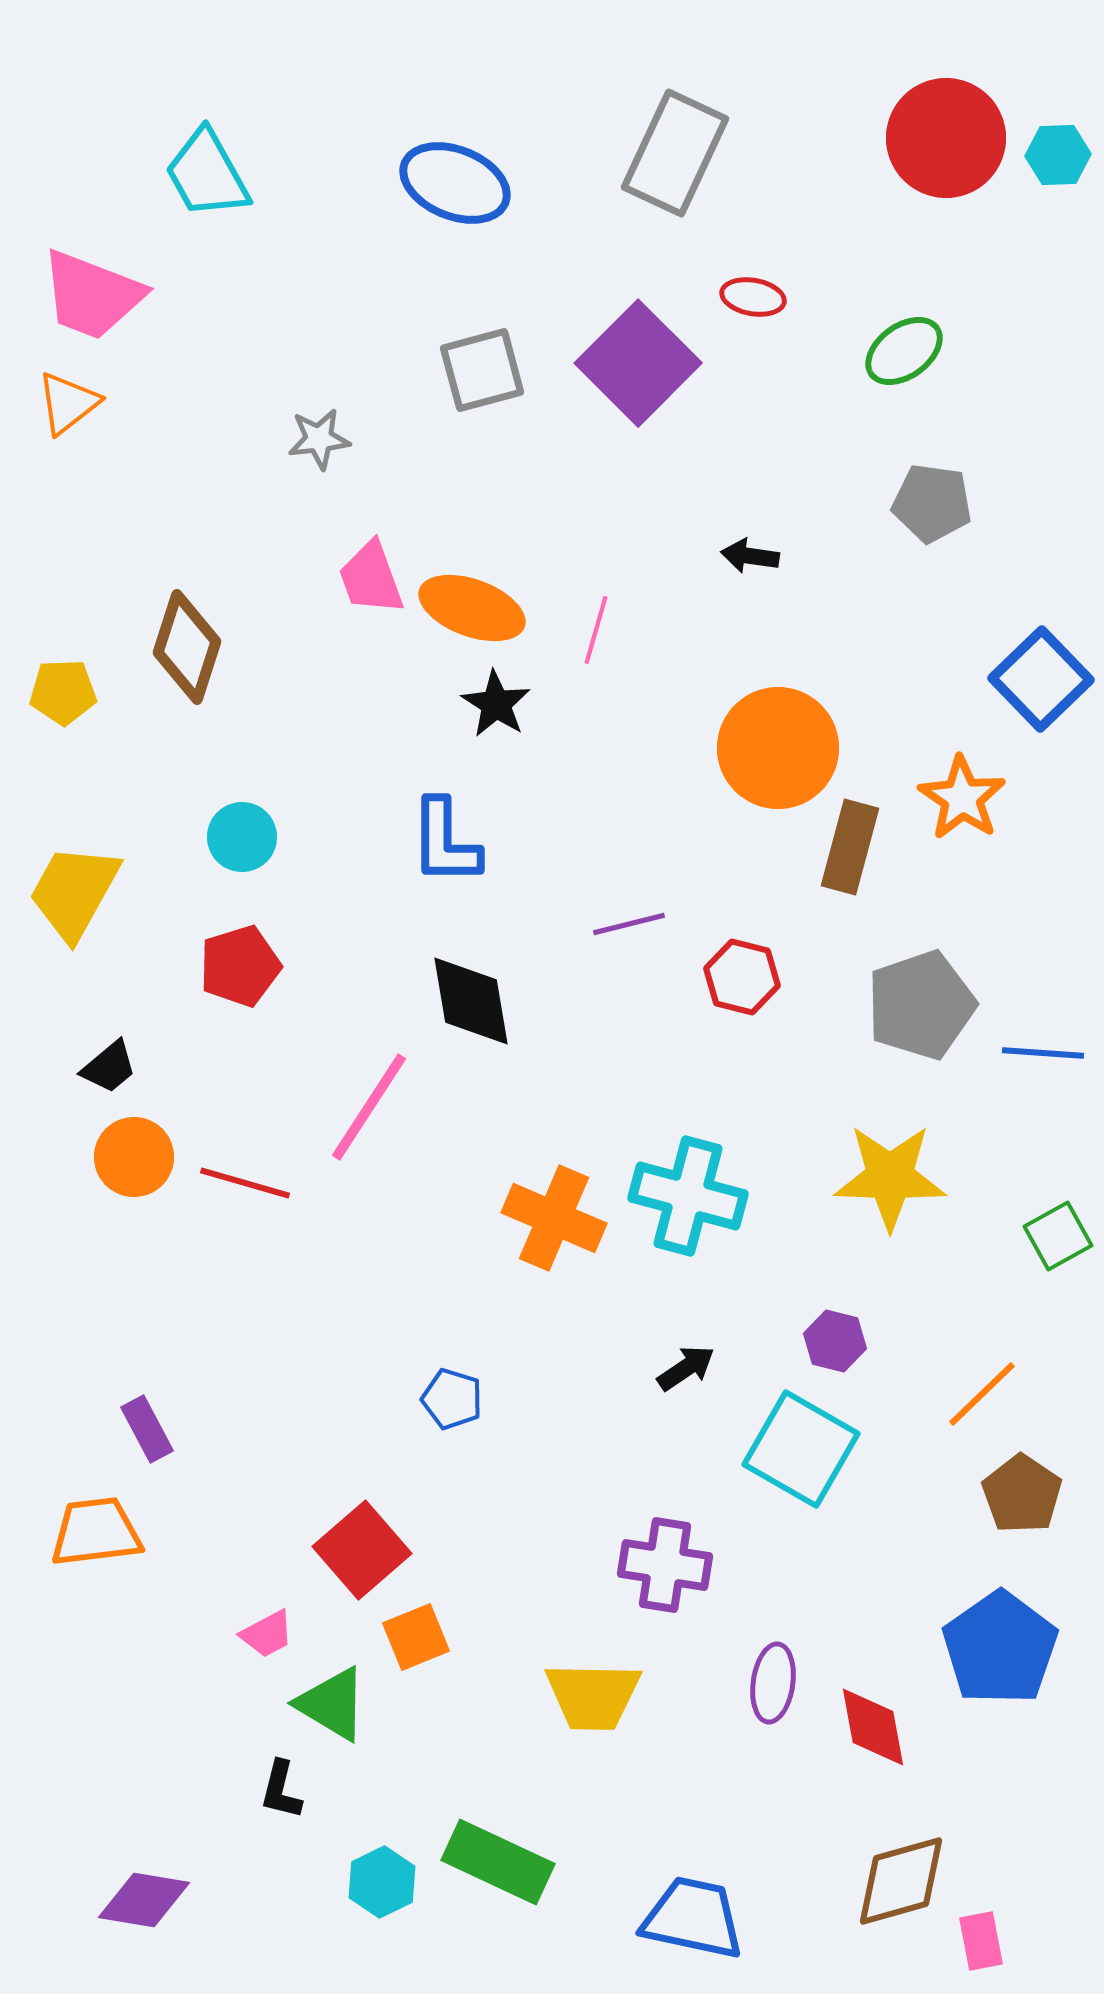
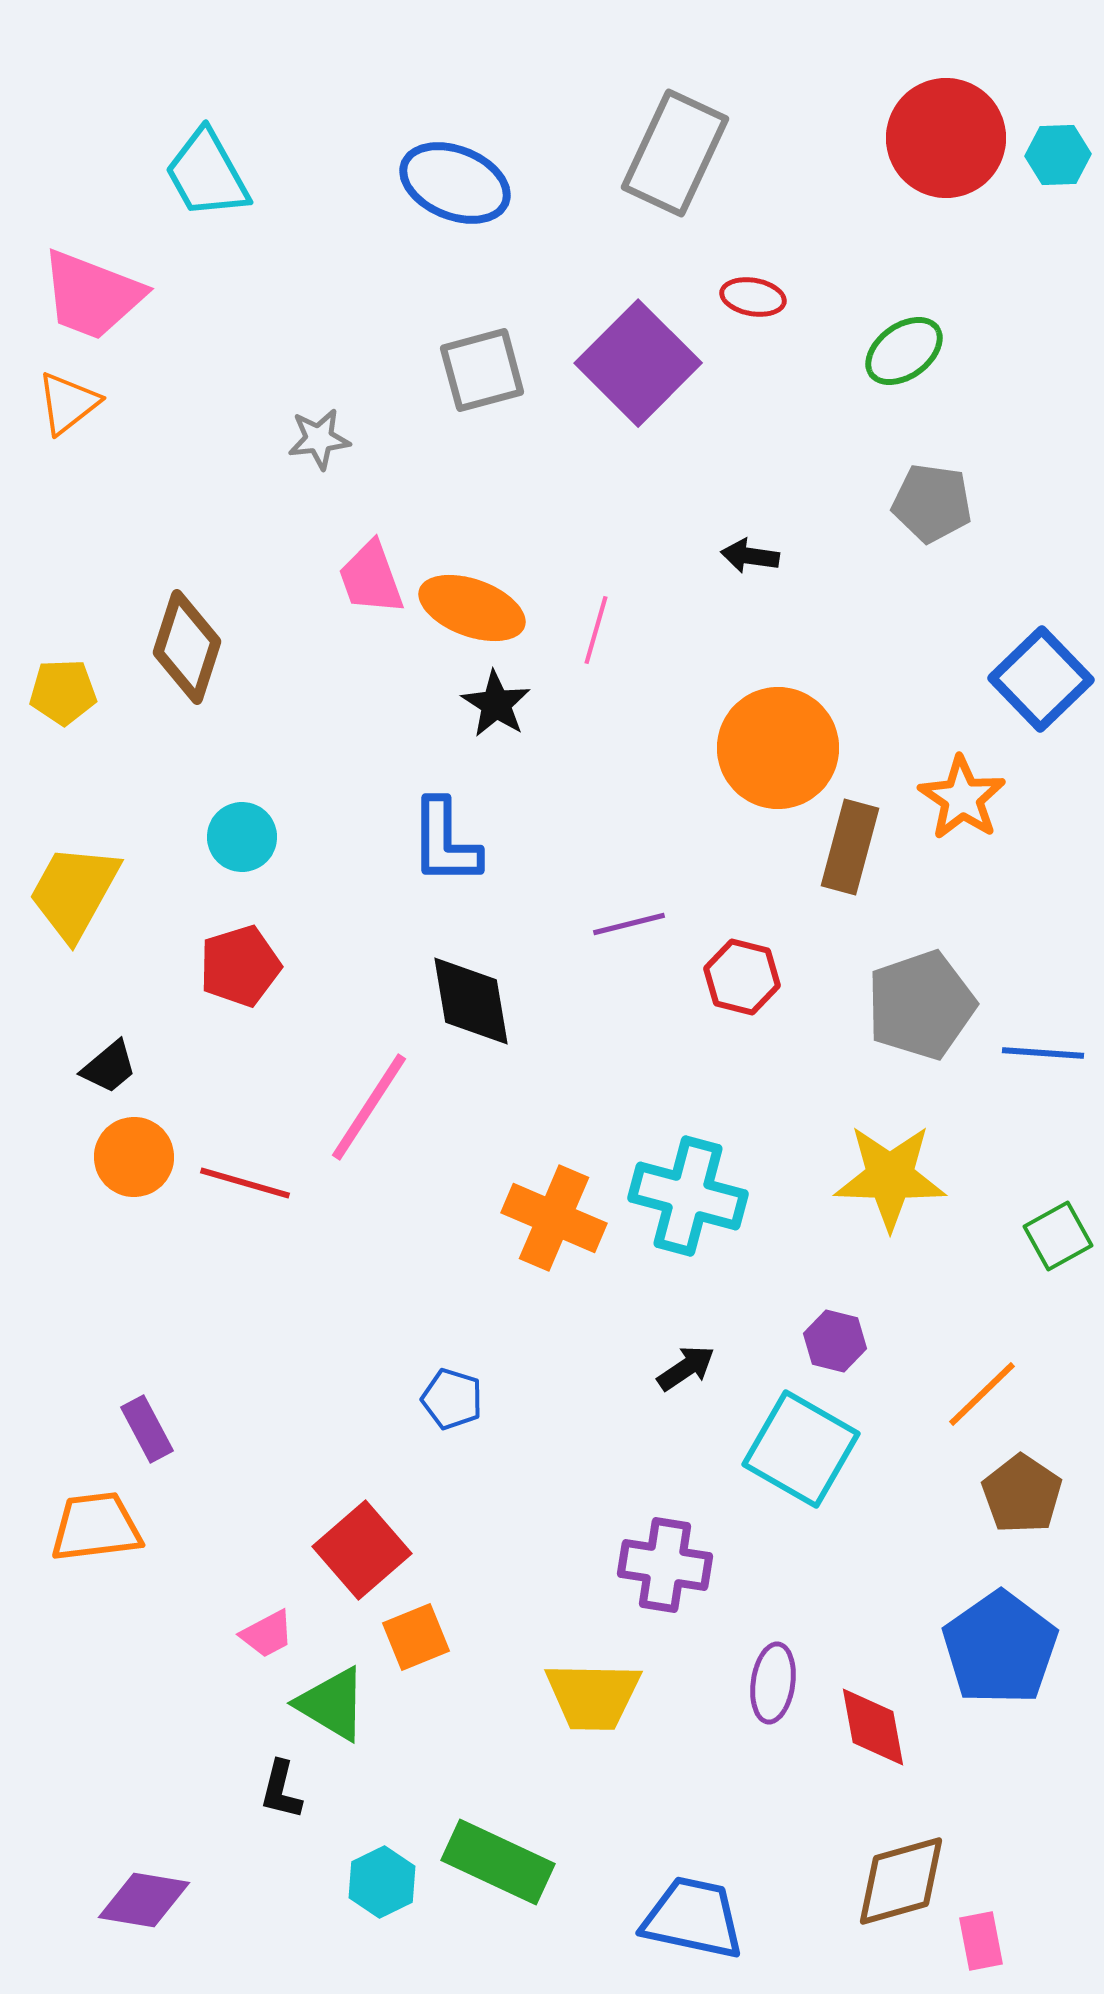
orange trapezoid at (96, 1532): moved 5 px up
